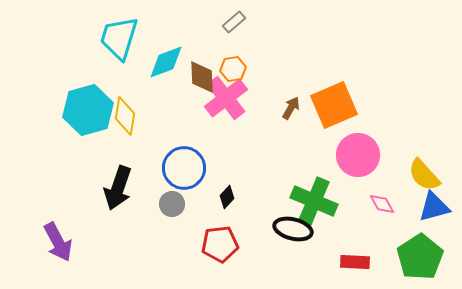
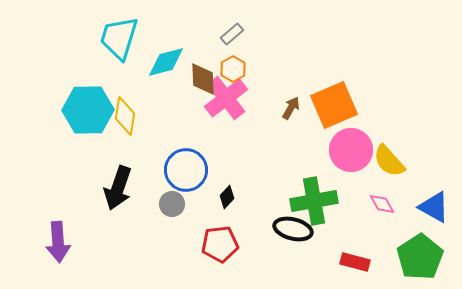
gray rectangle: moved 2 px left, 12 px down
cyan diamond: rotated 6 degrees clockwise
orange hexagon: rotated 20 degrees counterclockwise
brown diamond: moved 1 px right, 2 px down
cyan hexagon: rotated 15 degrees clockwise
pink circle: moved 7 px left, 5 px up
blue circle: moved 2 px right, 2 px down
yellow semicircle: moved 35 px left, 14 px up
green cross: rotated 33 degrees counterclockwise
blue triangle: rotated 44 degrees clockwise
purple arrow: rotated 24 degrees clockwise
red rectangle: rotated 12 degrees clockwise
